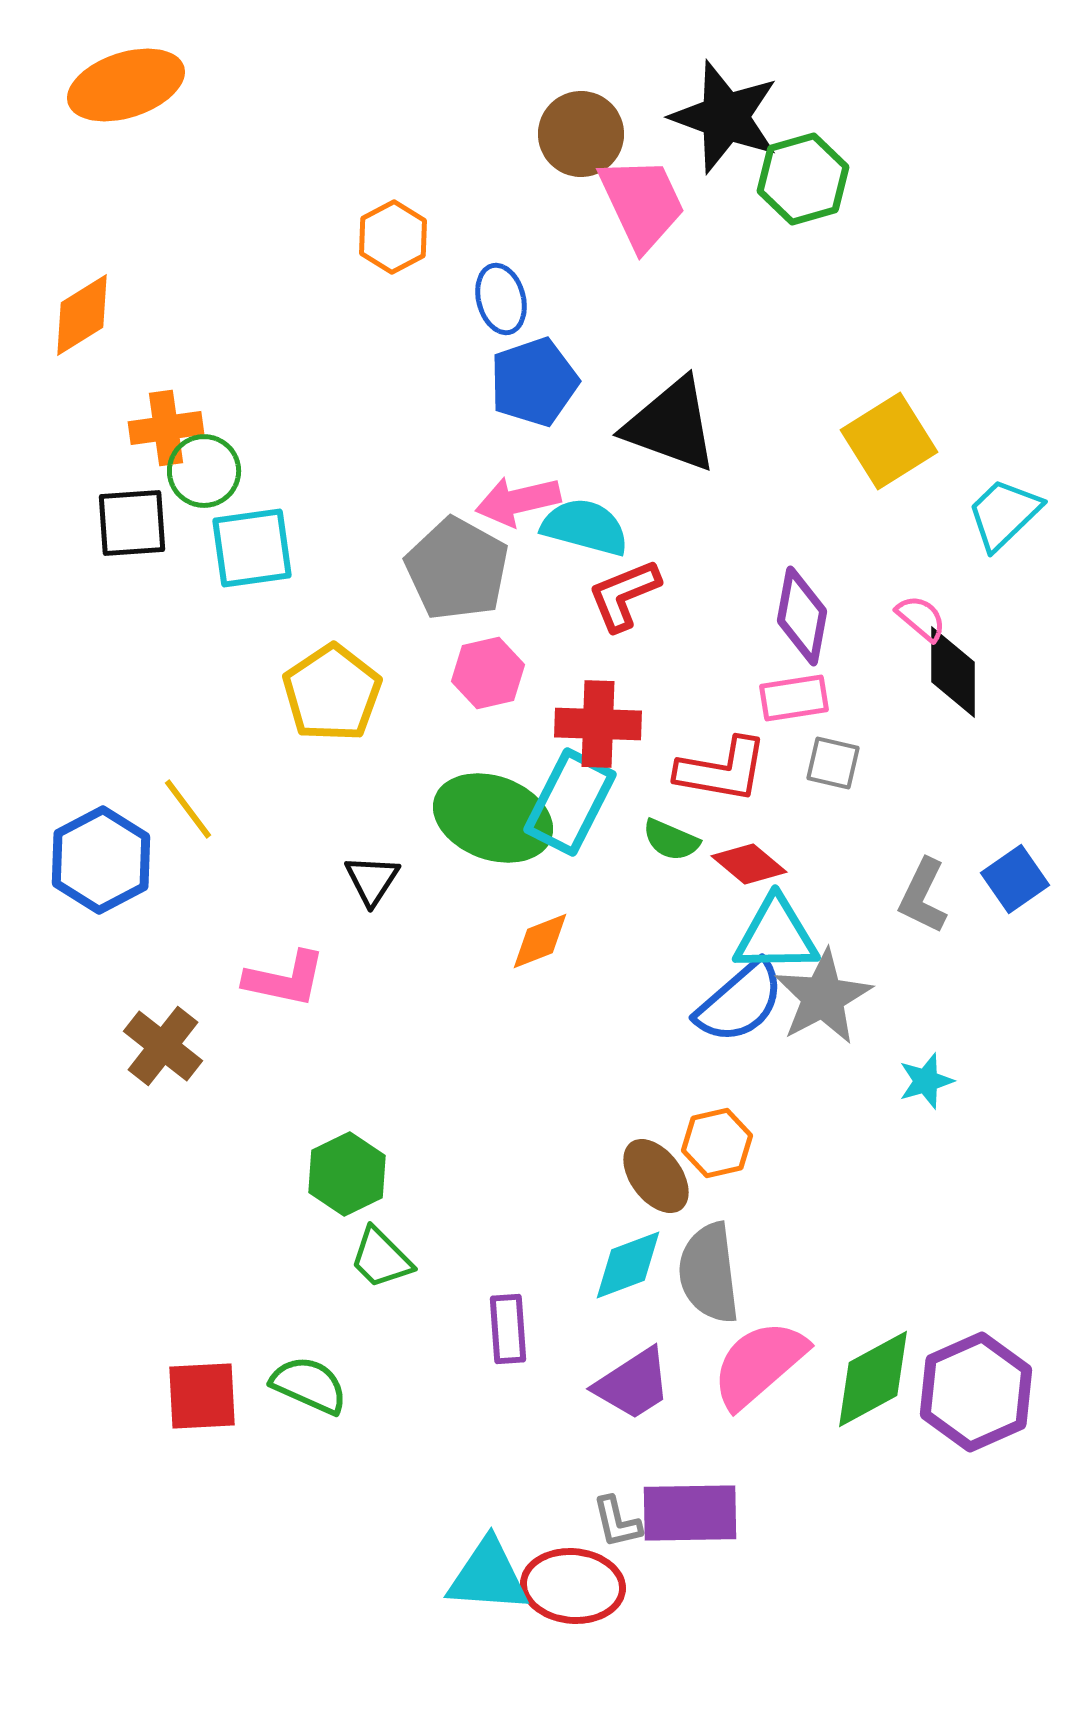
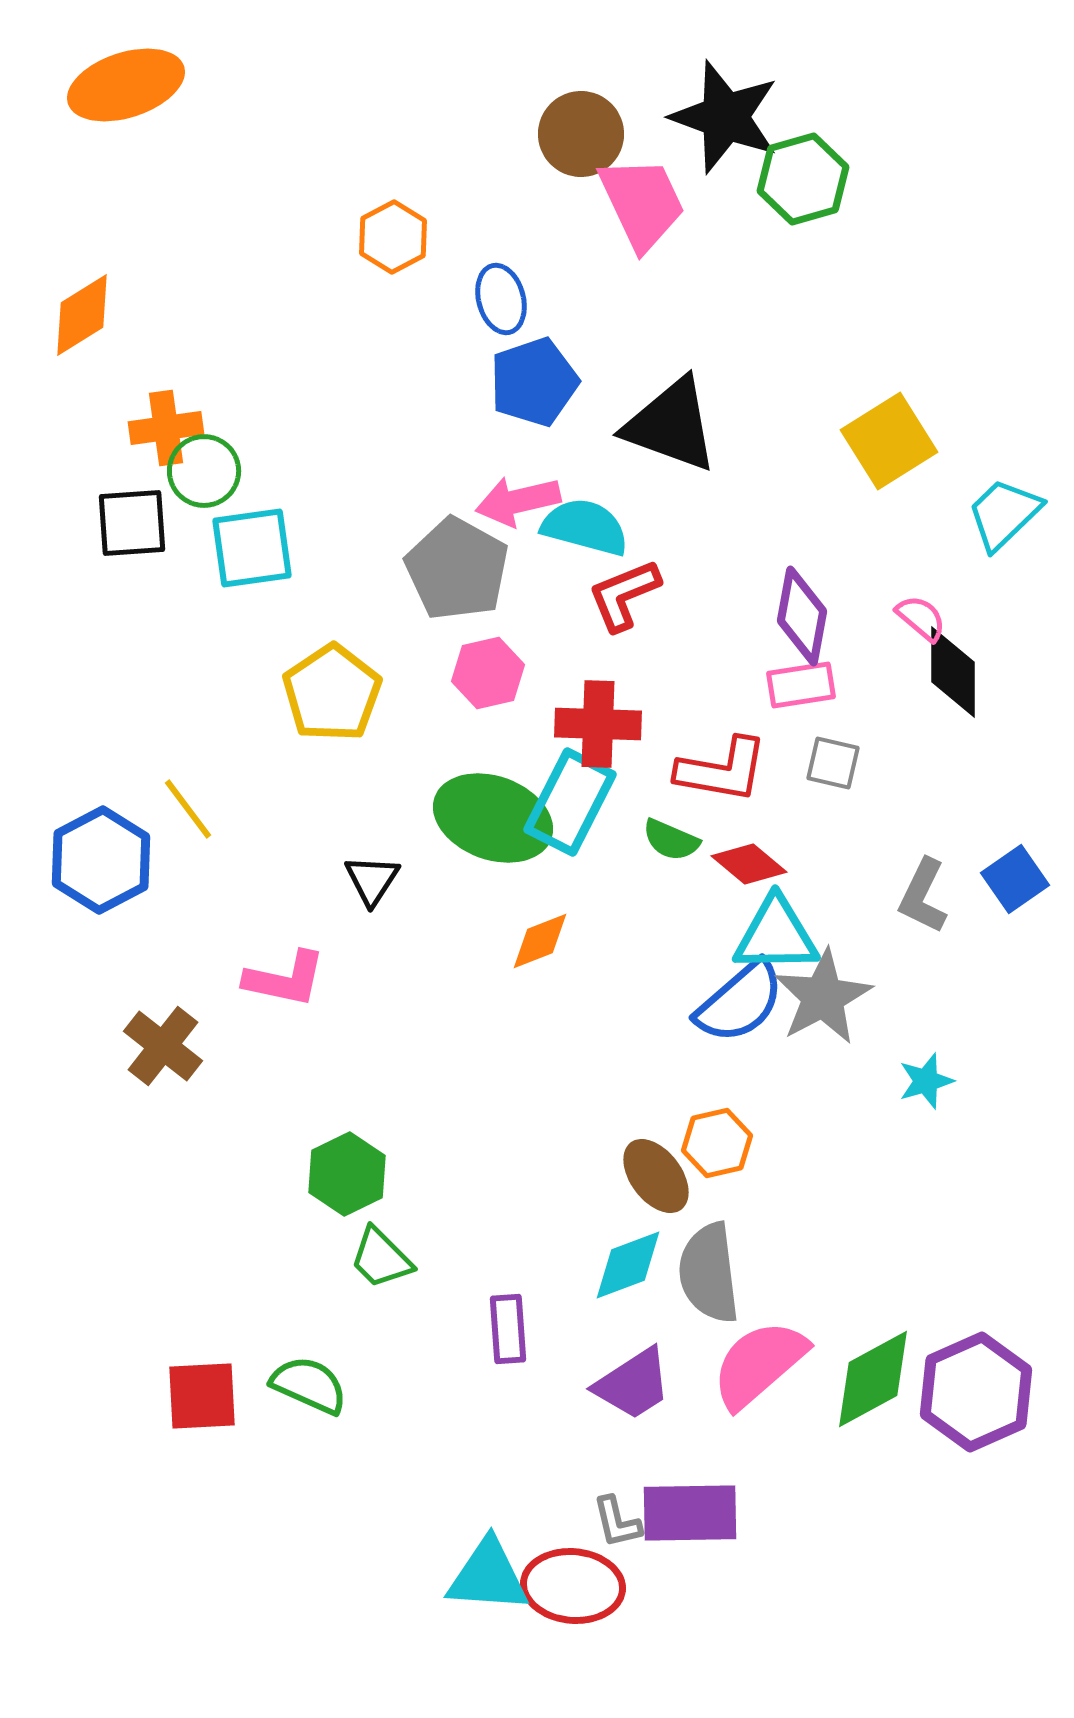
pink rectangle at (794, 698): moved 7 px right, 13 px up
